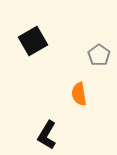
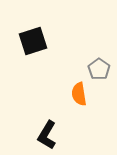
black square: rotated 12 degrees clockwise
gray pentagon: moved 14 px down
